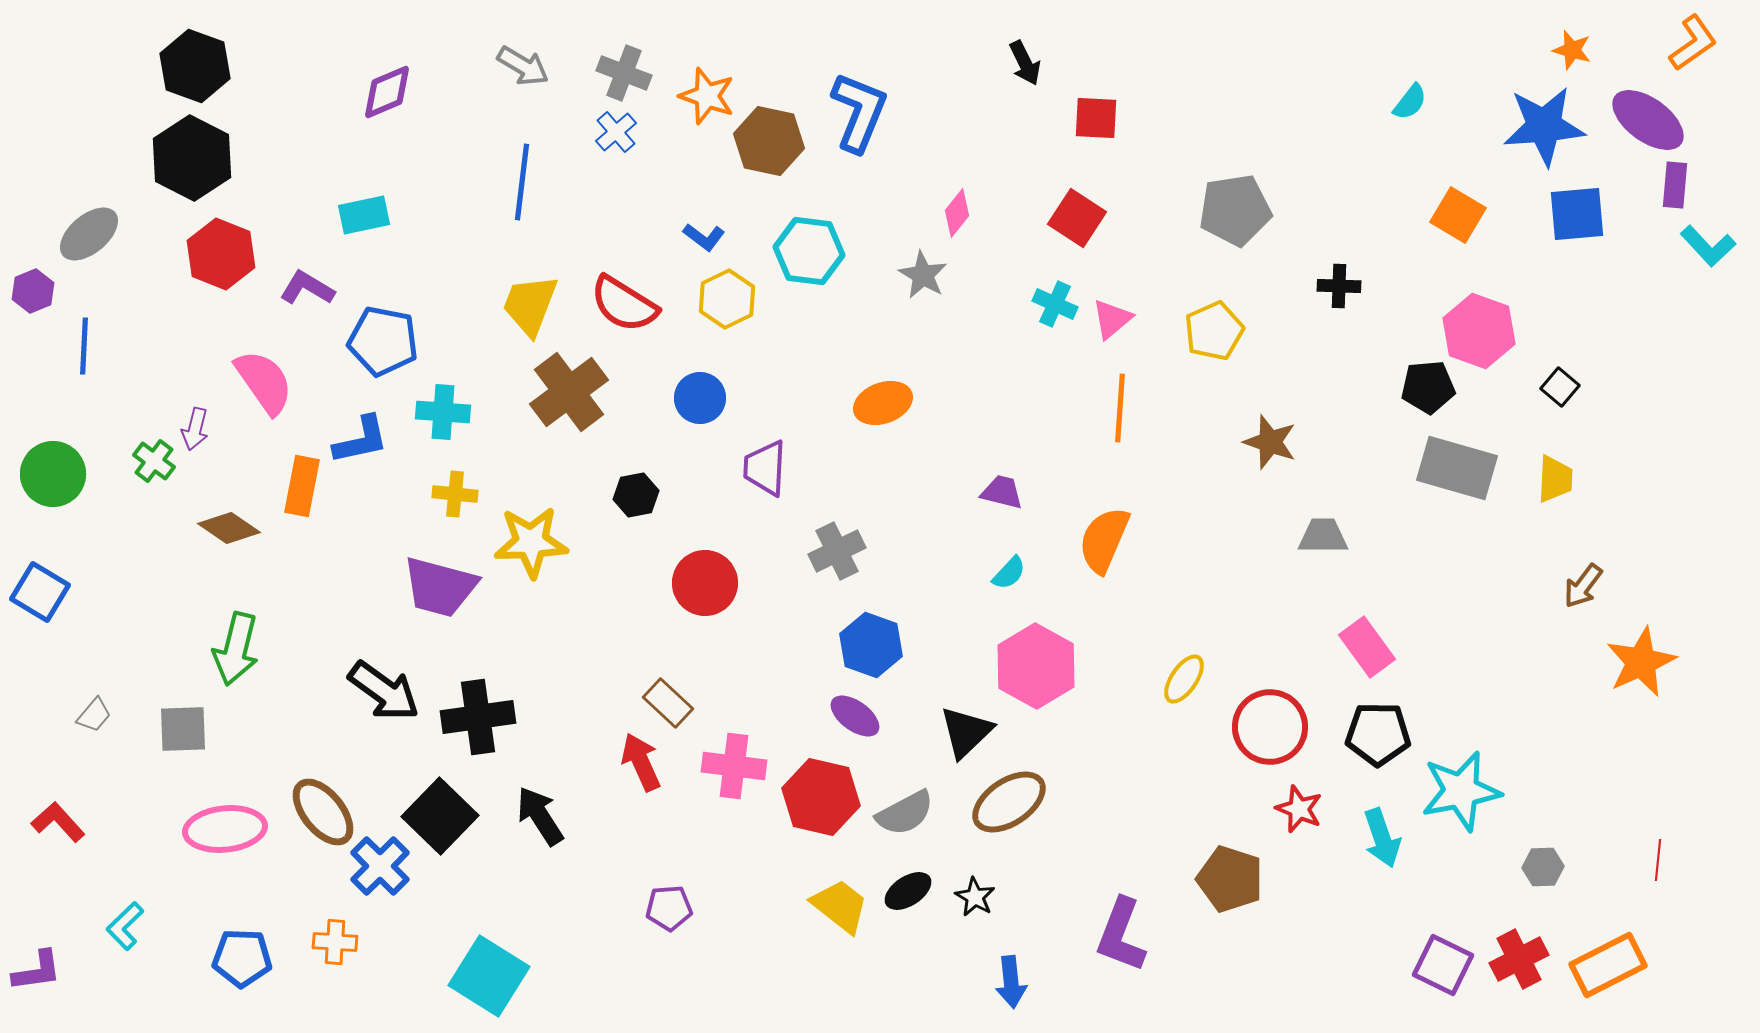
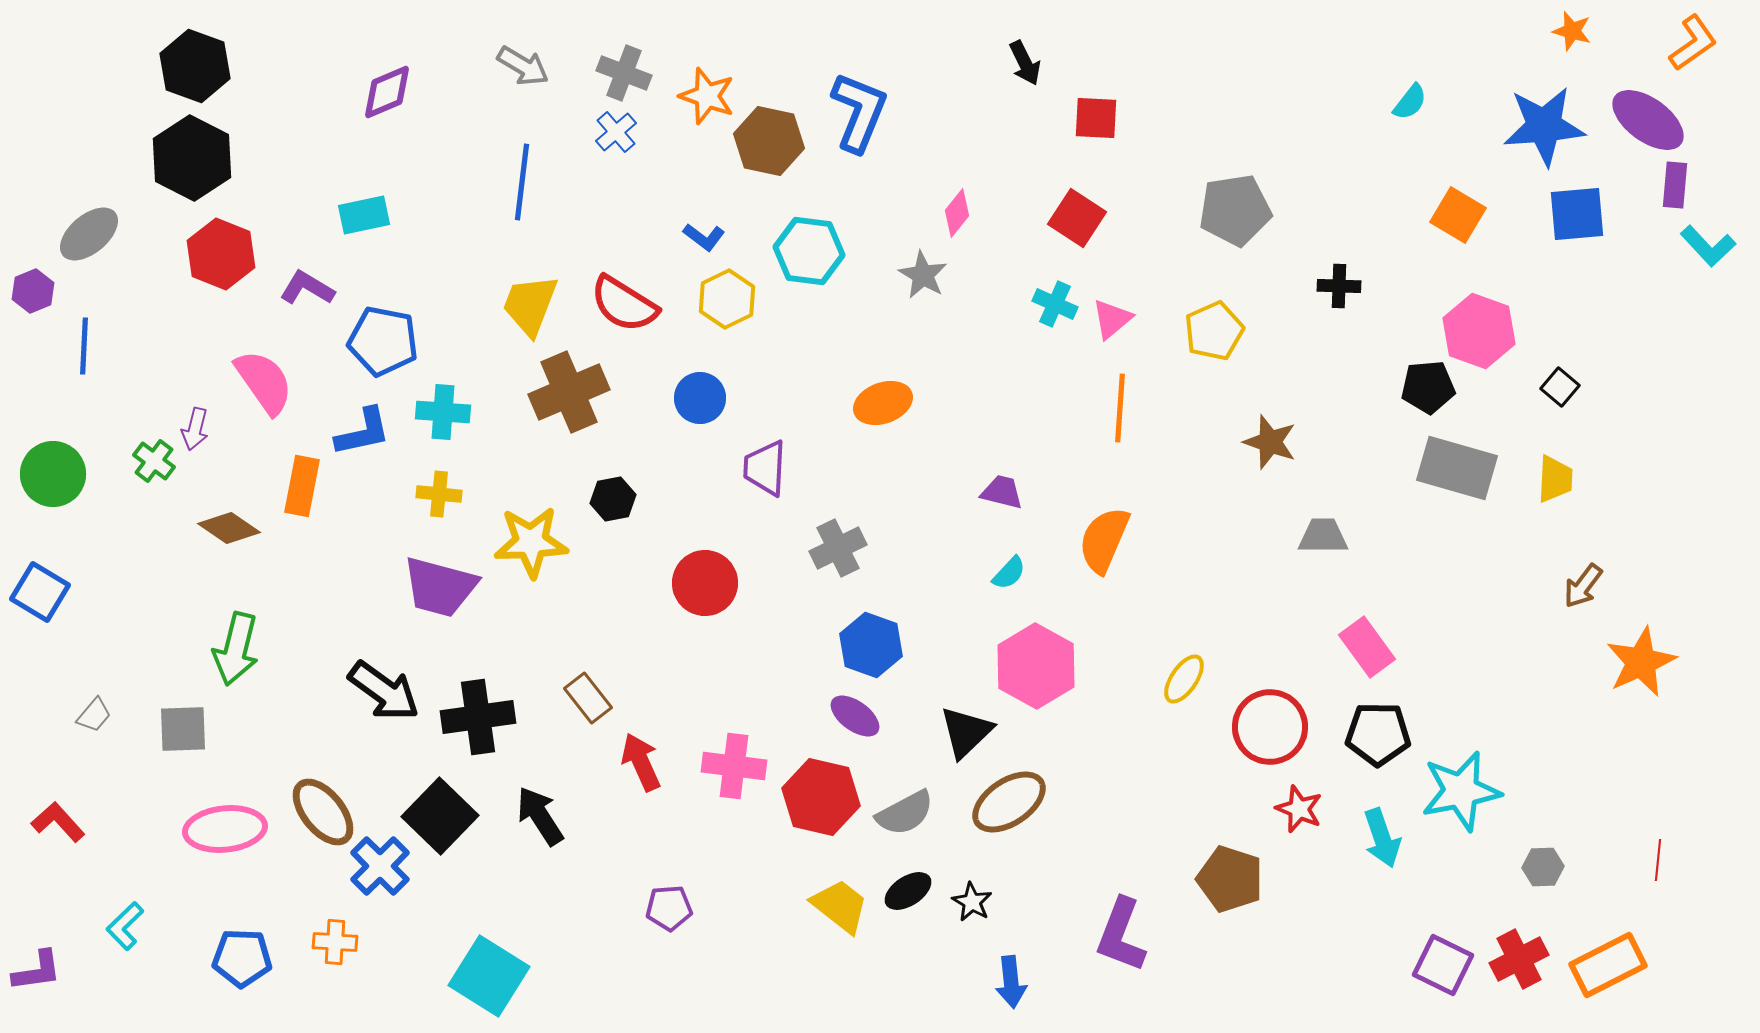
orange star at (1572, 50): moved 19 px up
brown cross at (569, 392): rotated 14 degrees clockwise
blue L-shape at (361, 440): moved 2 px right, 8 px up
yellow cross at (455, 494): moved 16 px left
black hexagon at (636, 495): moved 23 px left, 4 px down
gray cross at (837, 551): moved 1 px right, 3 px up
brown rectangle at (668, 703): moved 80 px left, 5 px up; rotated 9 degrees clockwise
black star at (975, 897): moved 3 px left, 5 px down
